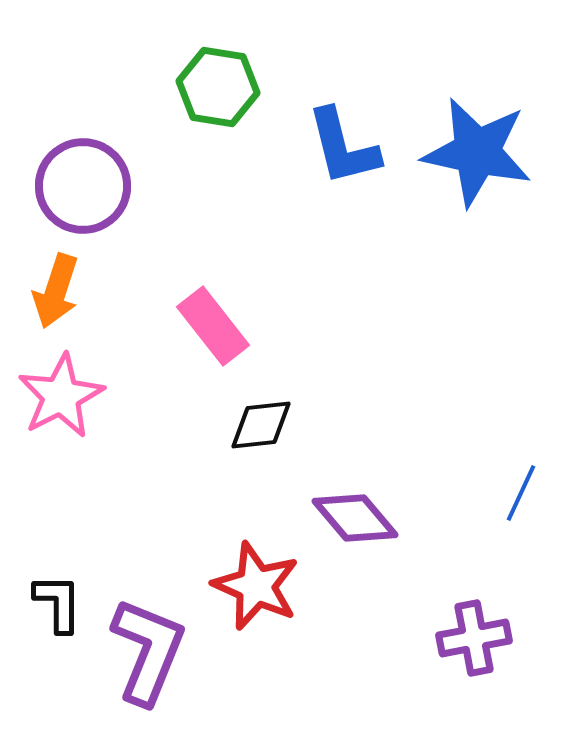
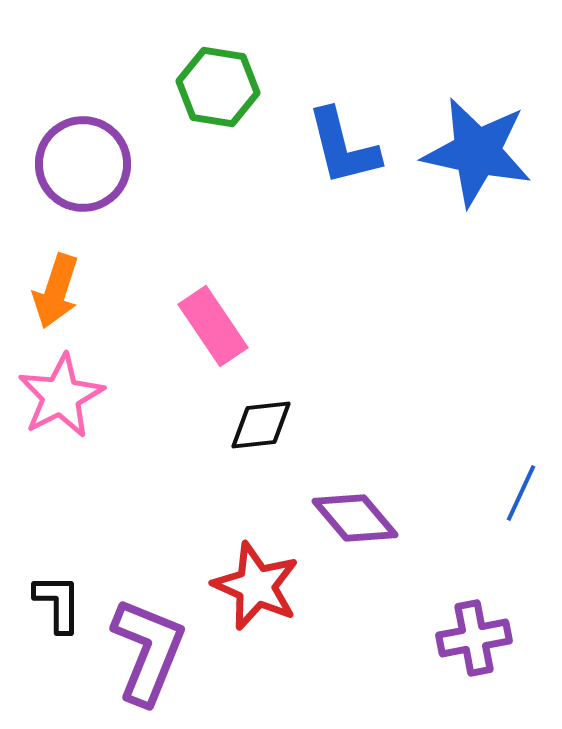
purple circle: moved 22 px up
pink rectangle: rotated 4 degrees clockwise
